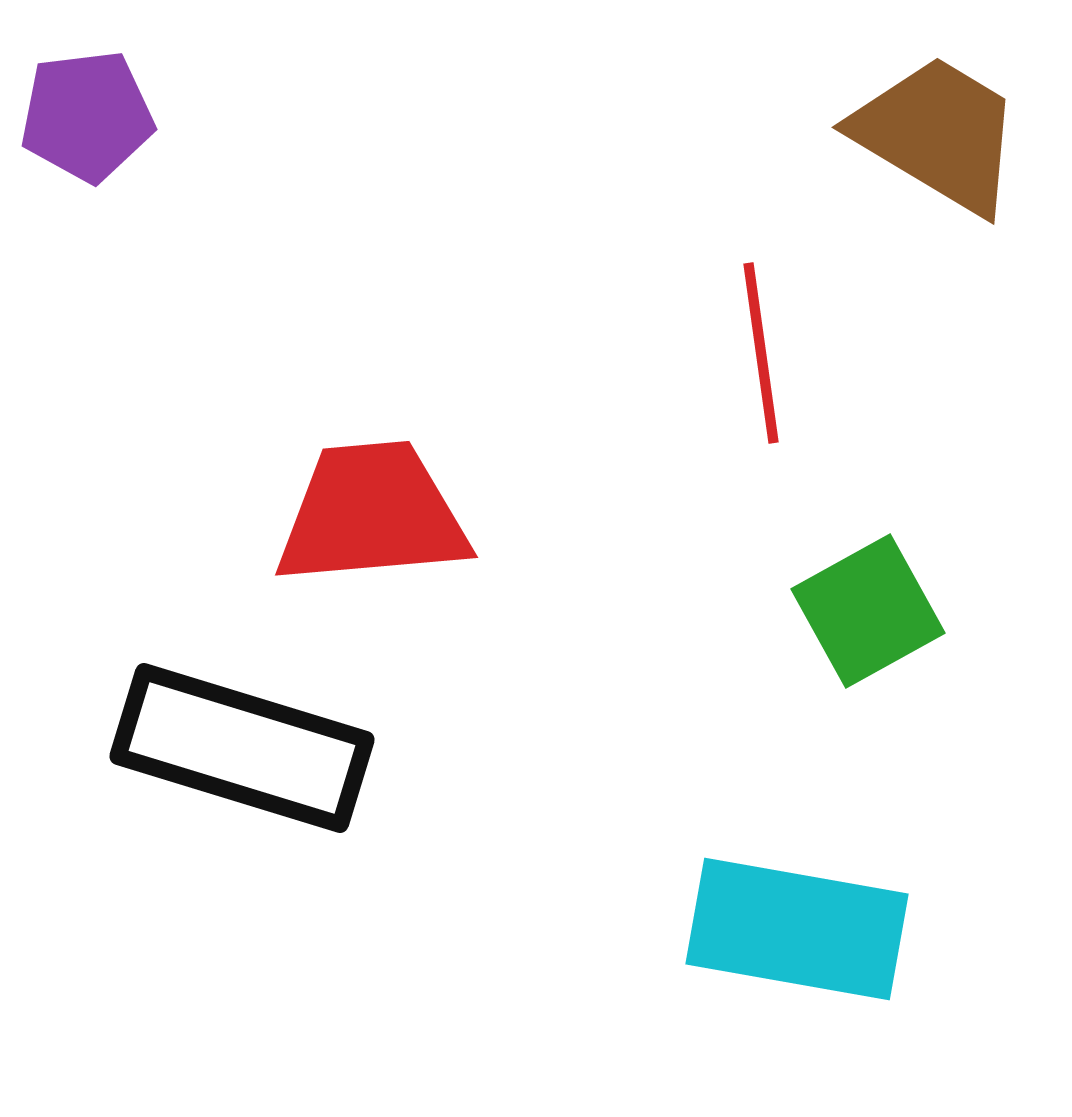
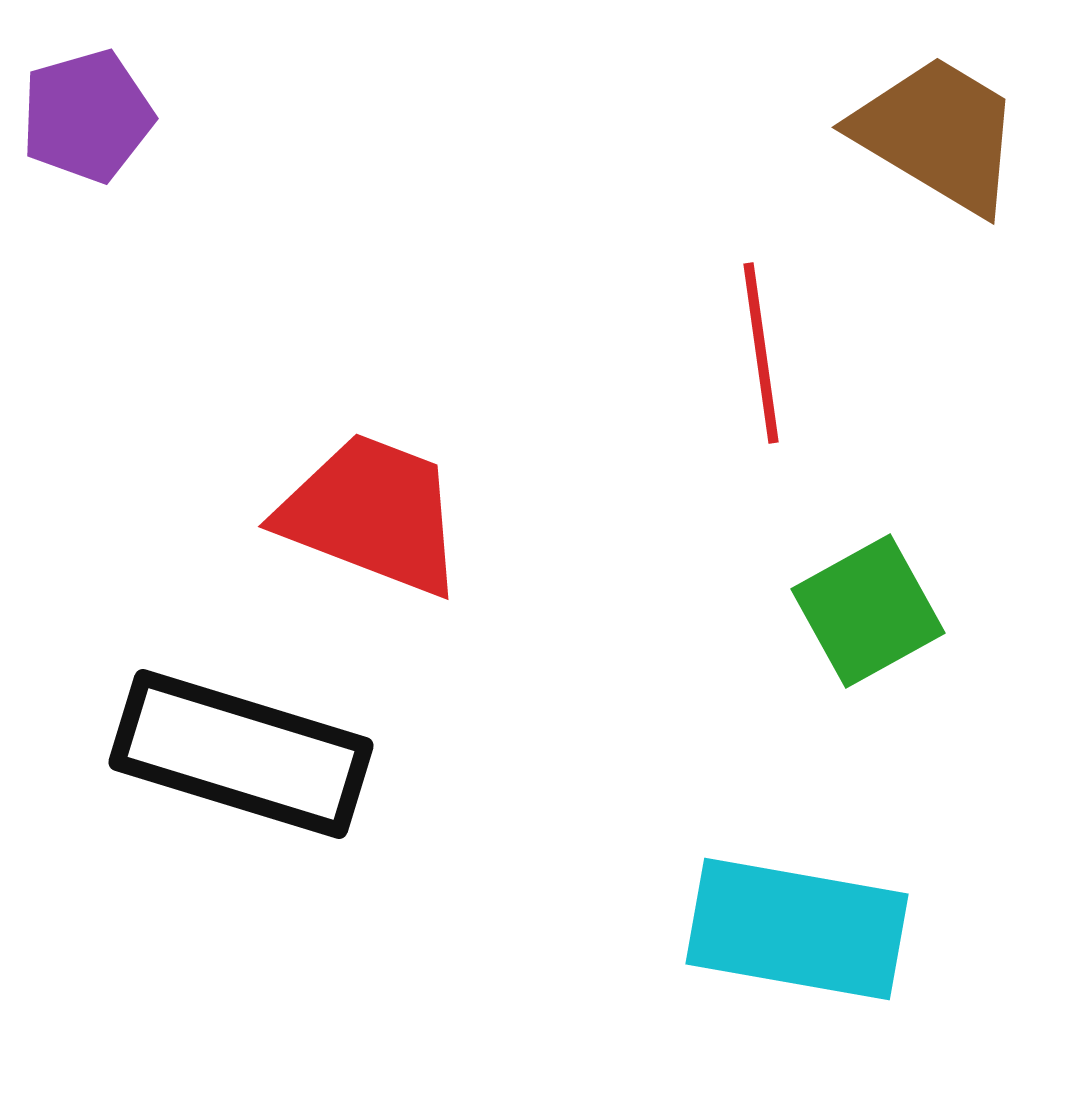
purple pentagon: rotated 9 degrees counterclockwise
red trapezoid: rotated 26 degrees clockwise
black rectangle: moved 1 px left, 6 px down
